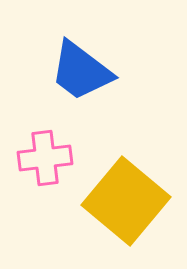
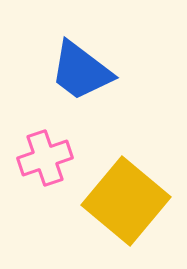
pink cross: rotated 12 degrees counterclockwise
